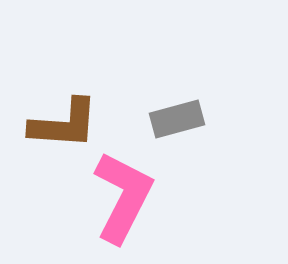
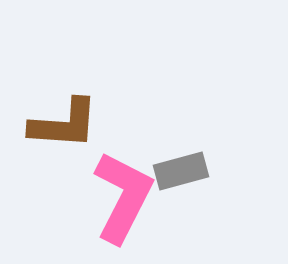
gray rectangle: moved 4 px right, 52 px down
